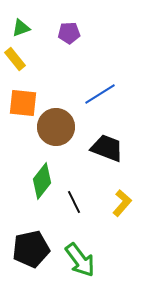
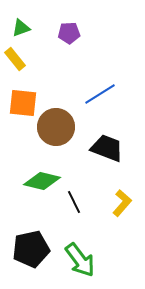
green diamond: rotated 66 degrees clockwise
